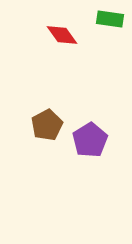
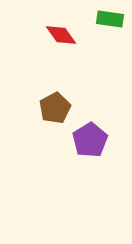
red diamond: moved 1 px left
brown pentagon: moved 8 px right, 17 px up
